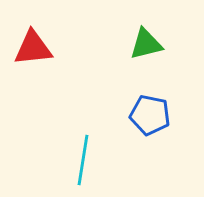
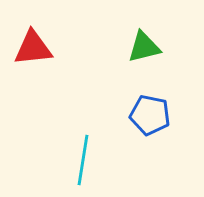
green triangle: moved 2 px left, 3 px down
